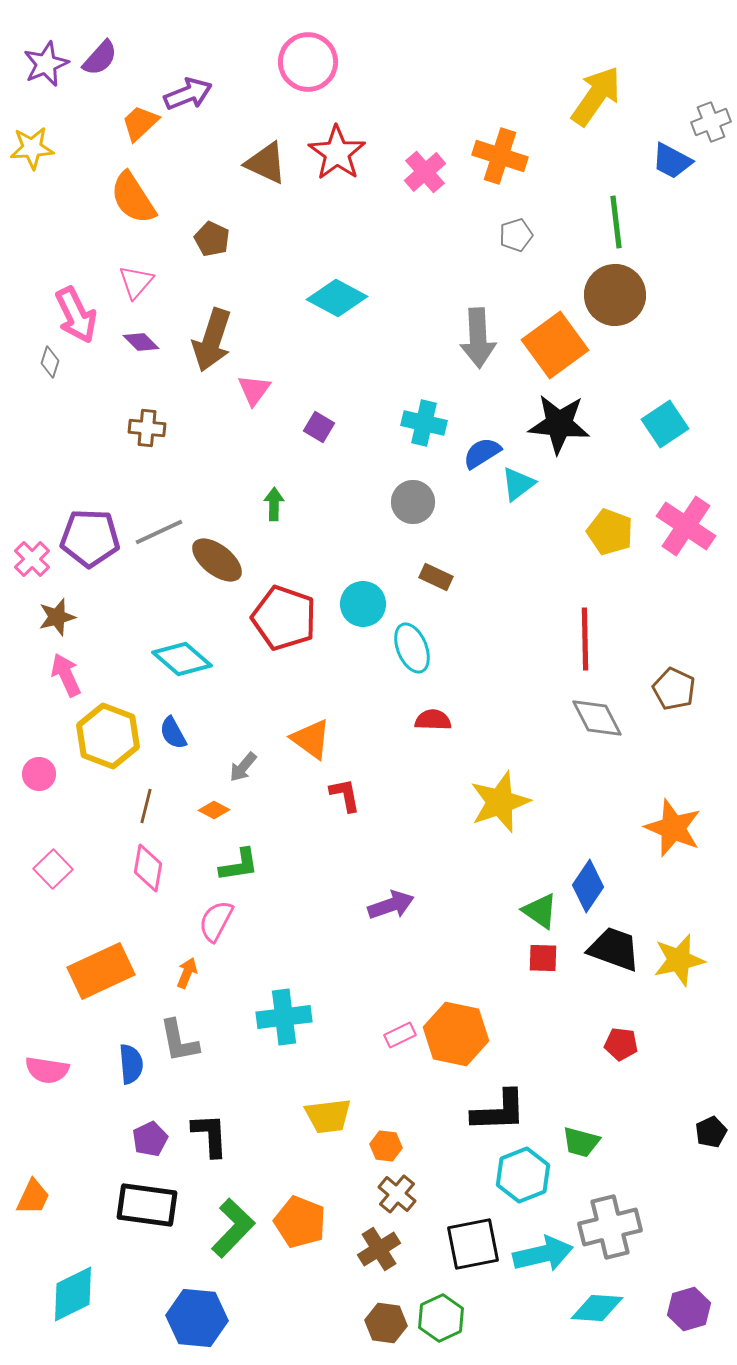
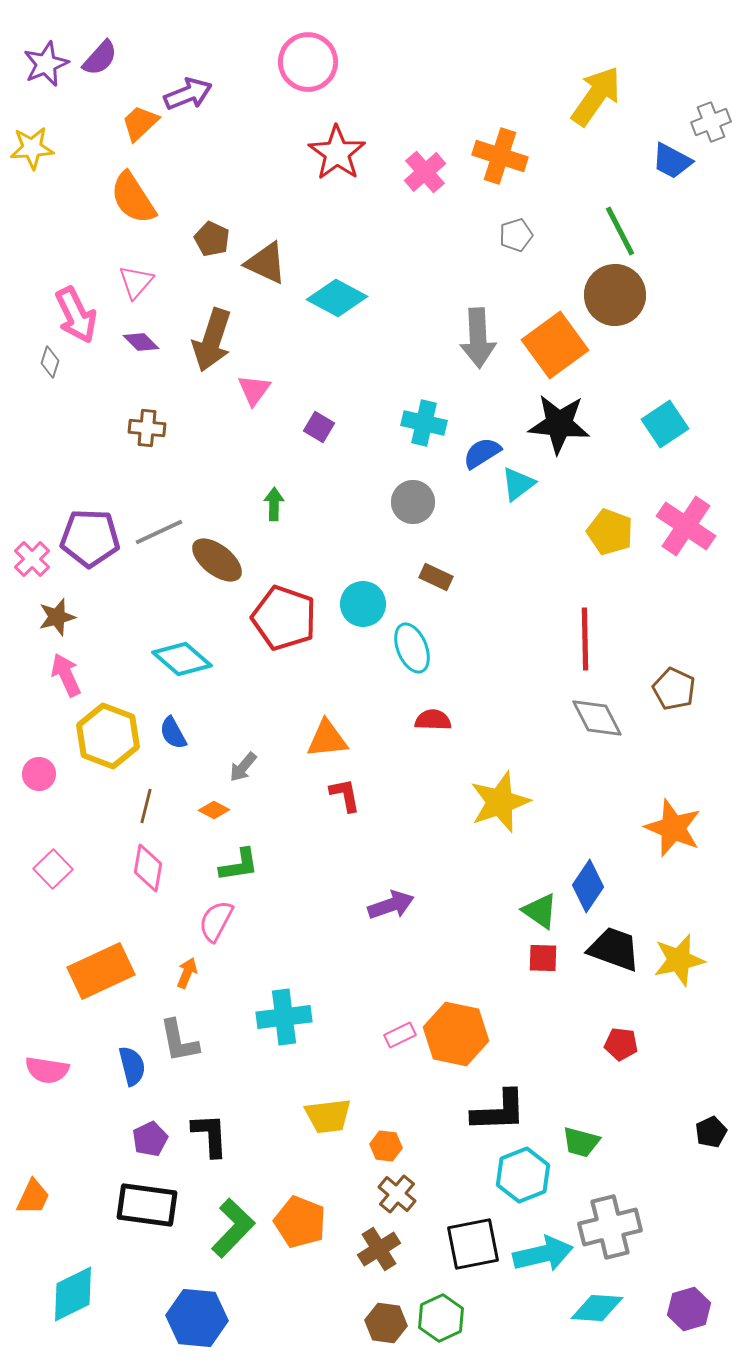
brown triangle at (266, 163): moved 100 px down
green line at (616, 222): moved 4 px right, 9 px down; rotated 20 degrees counterclockwise
orange triangle at (311, 739): moved 16 px right; rotated 42 degrees counterclockwise
blue semicircle at (131, 1064): moved 1 px right, 2 px down; rotated 9 degrees counterclockwise
